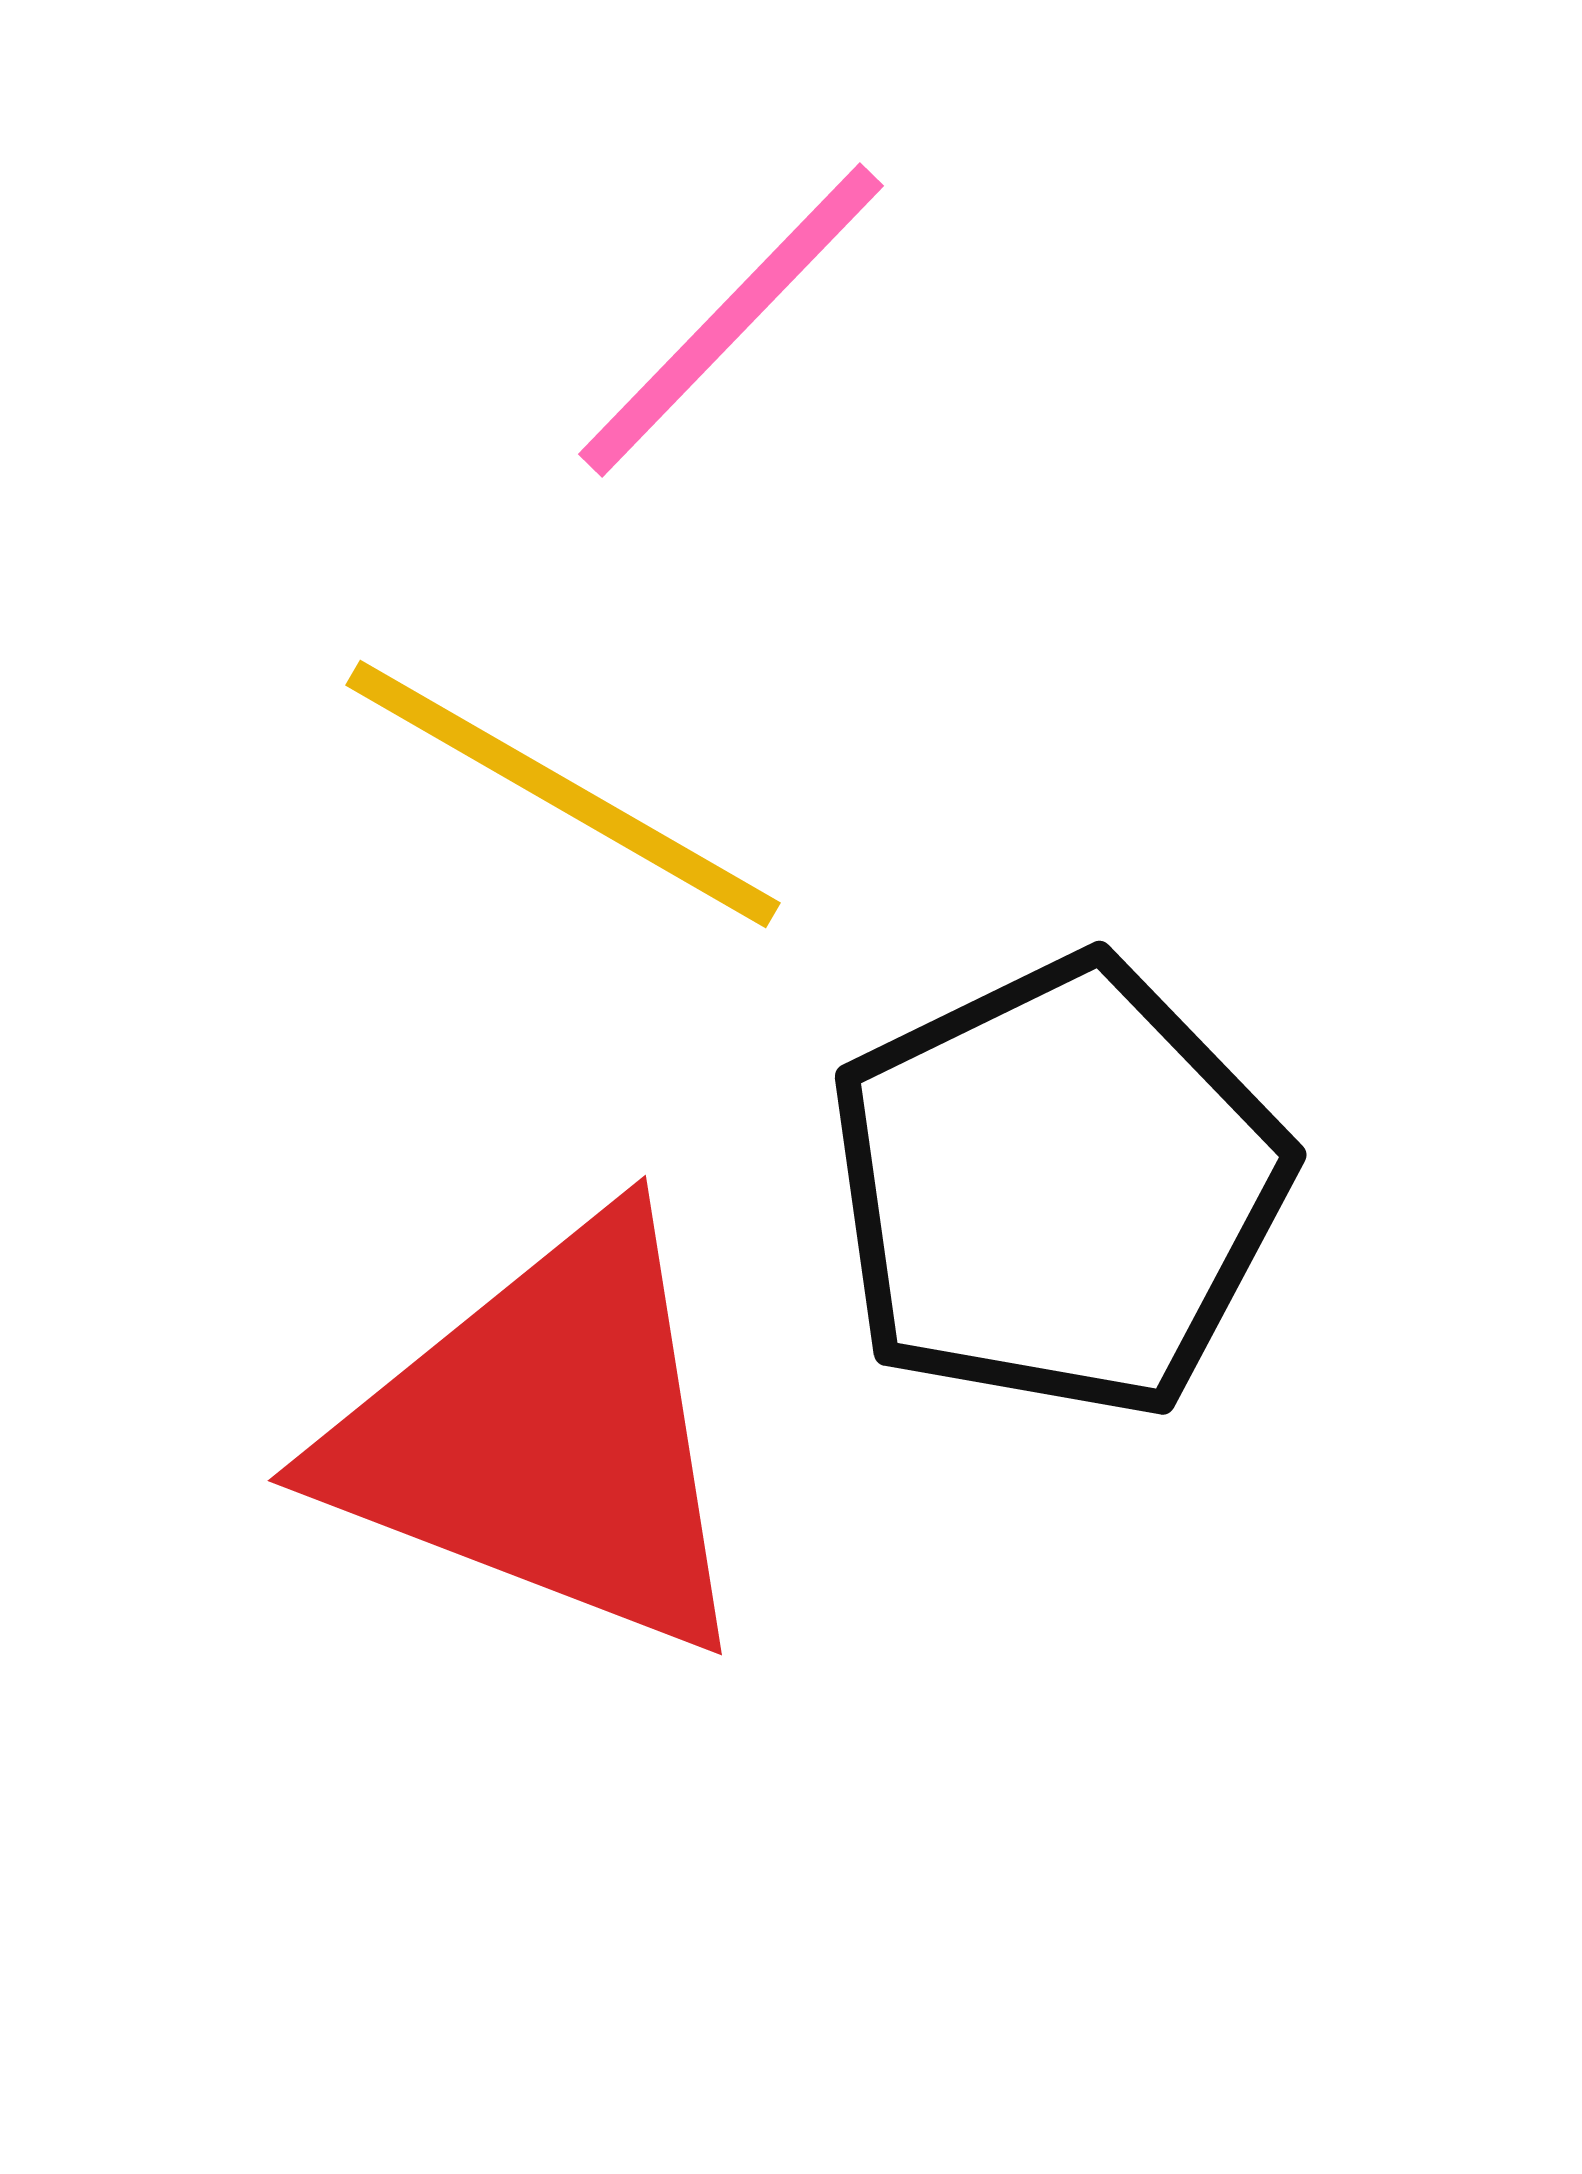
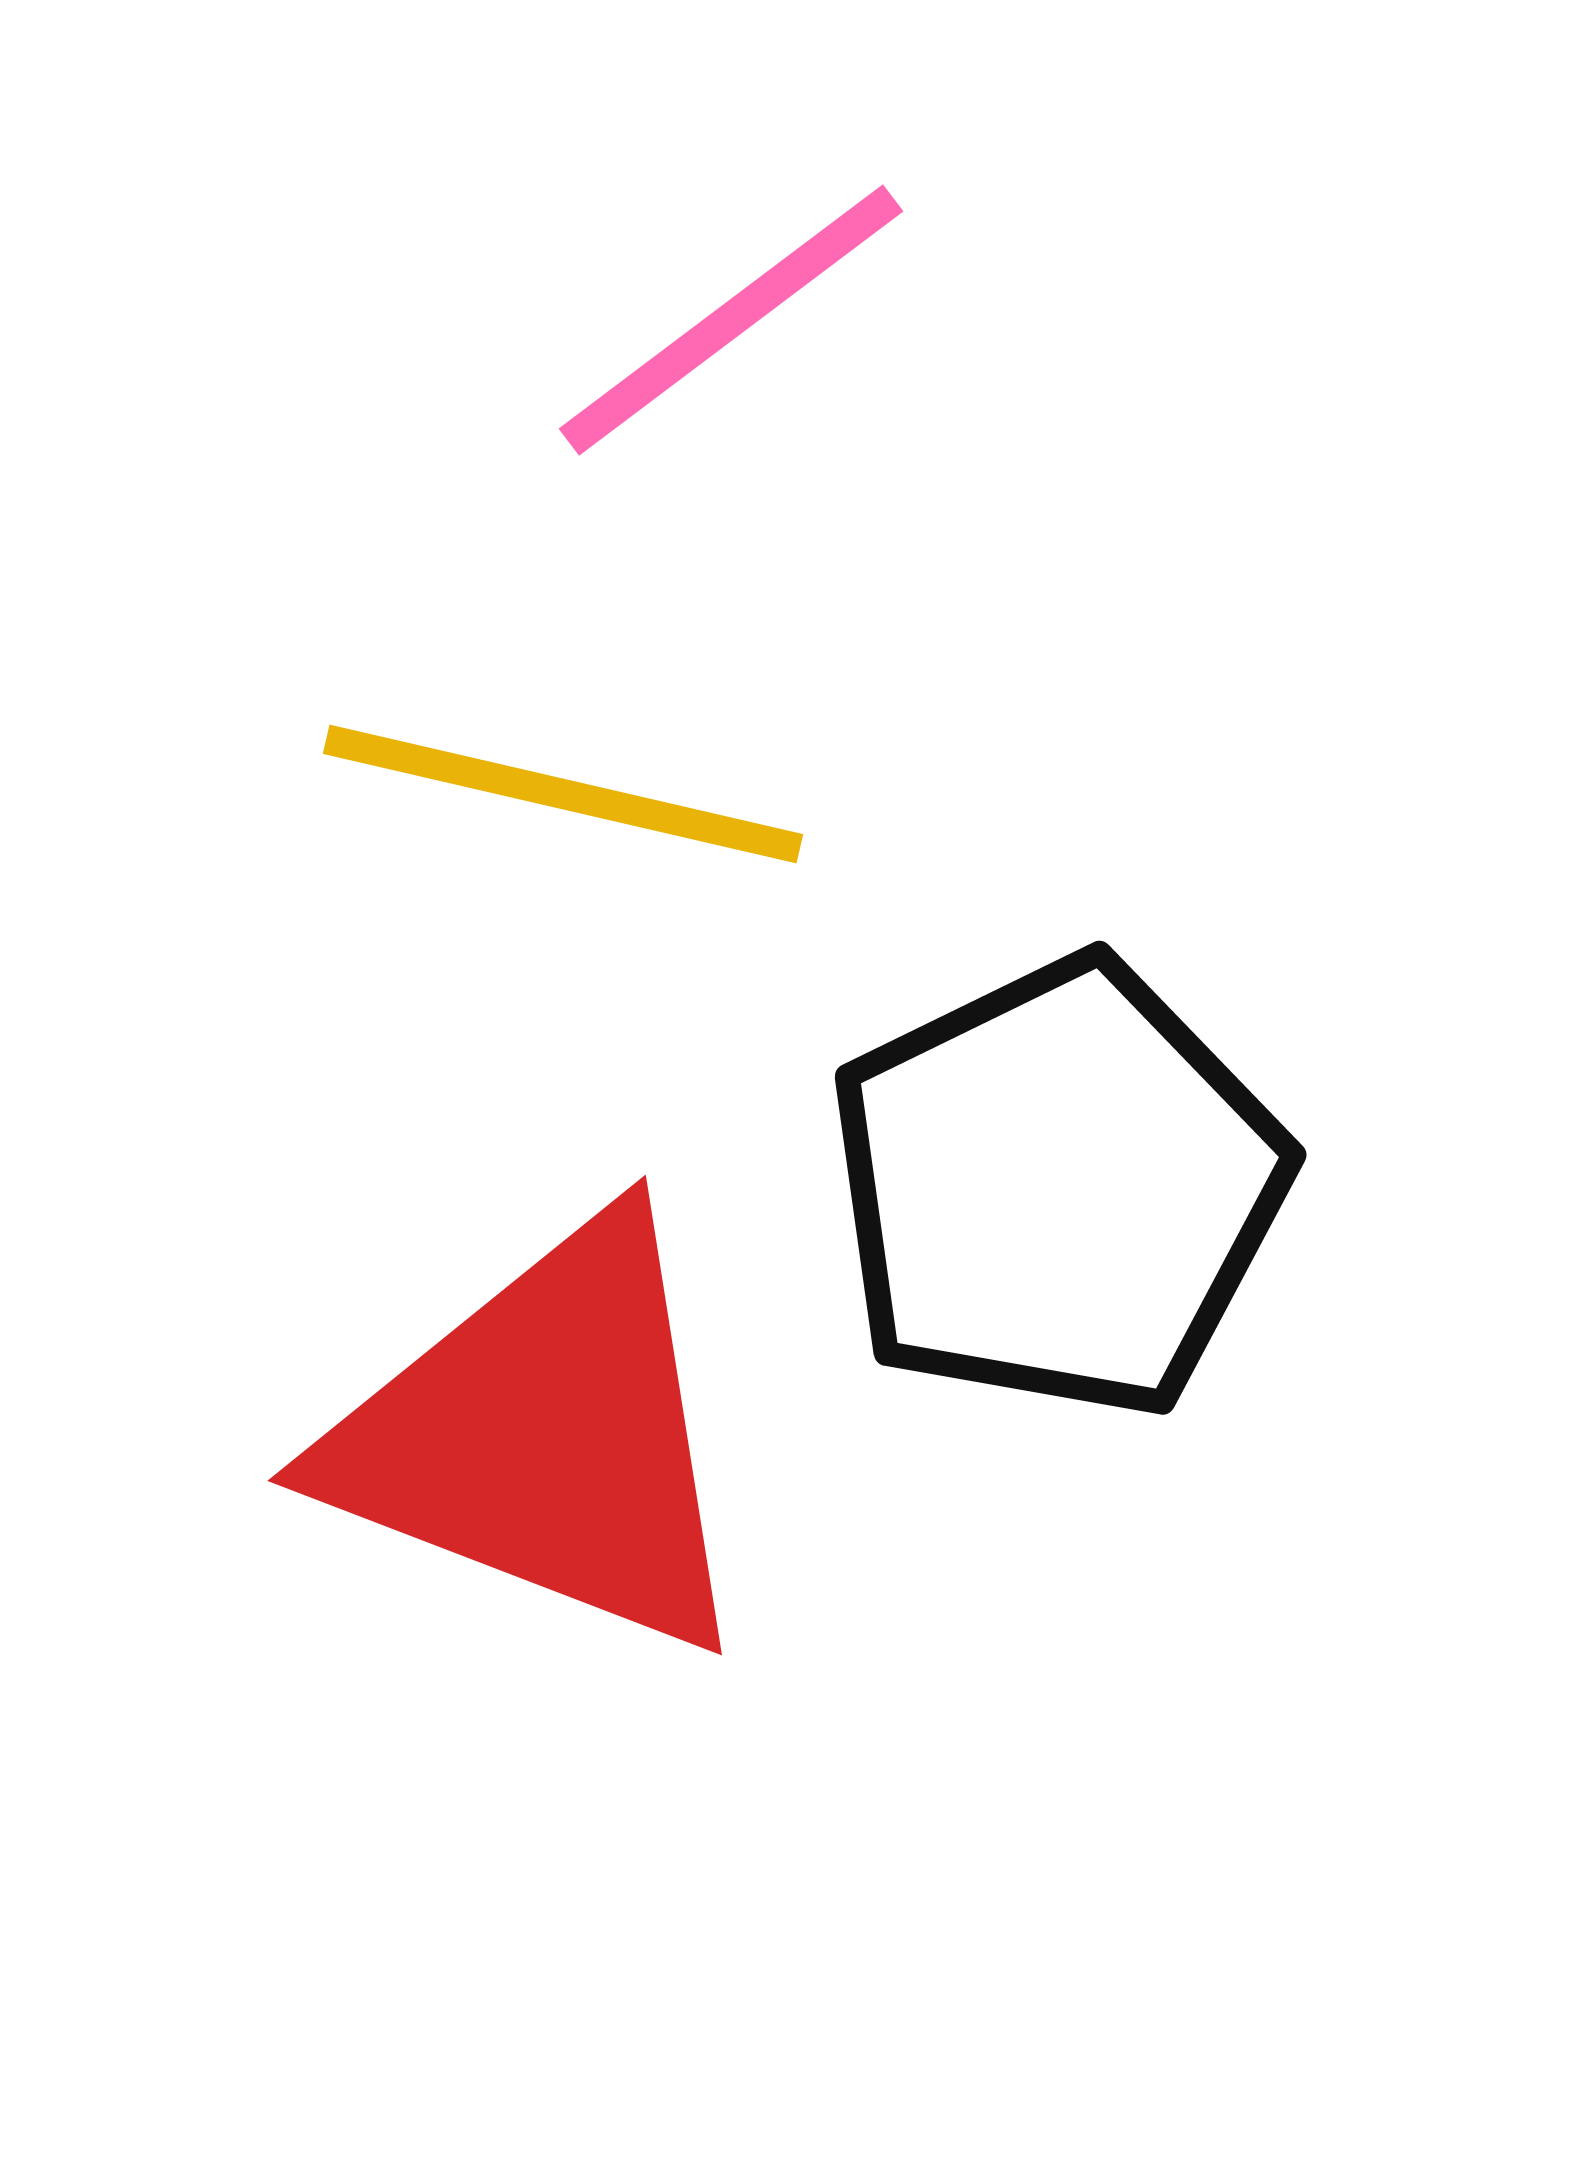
pink line: rotated 9 degrees clockwise
yellow line: rotated 17 degrees counterclockwise
